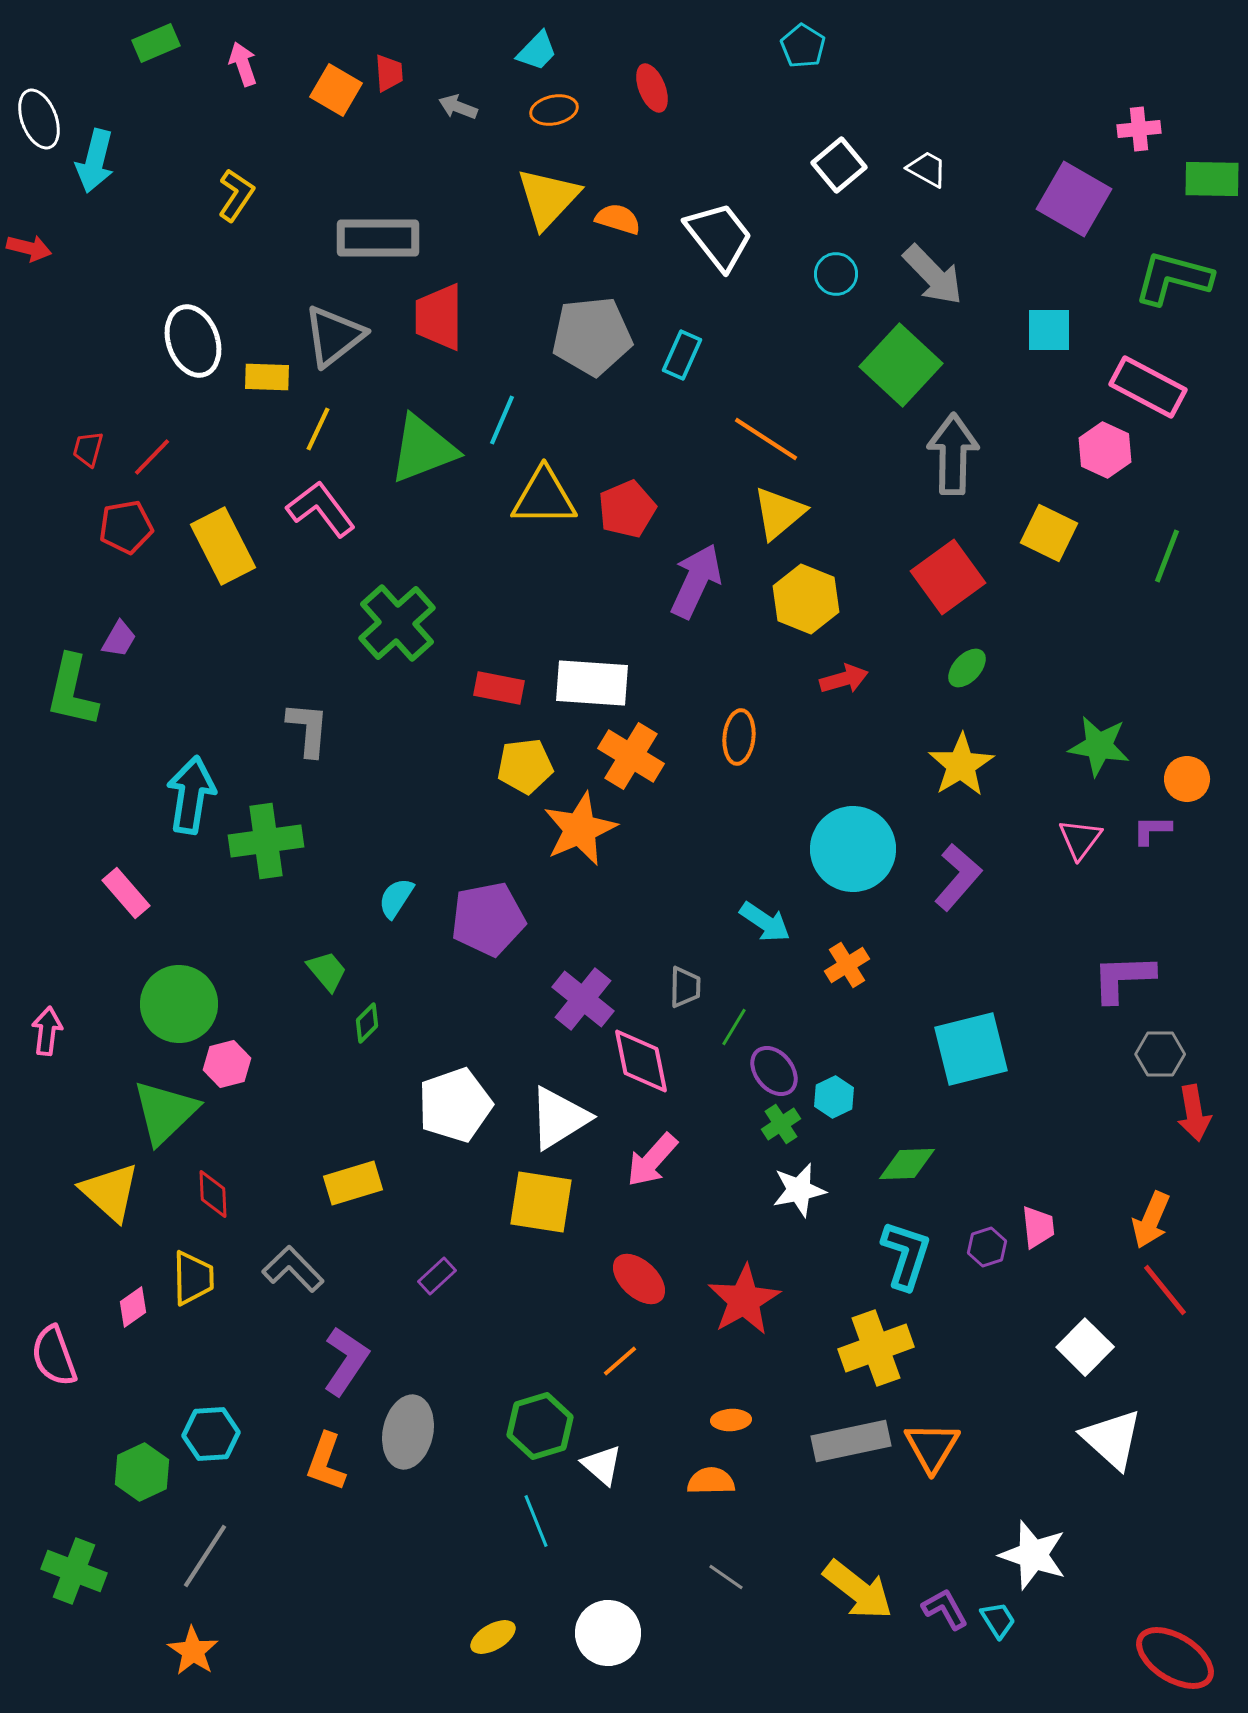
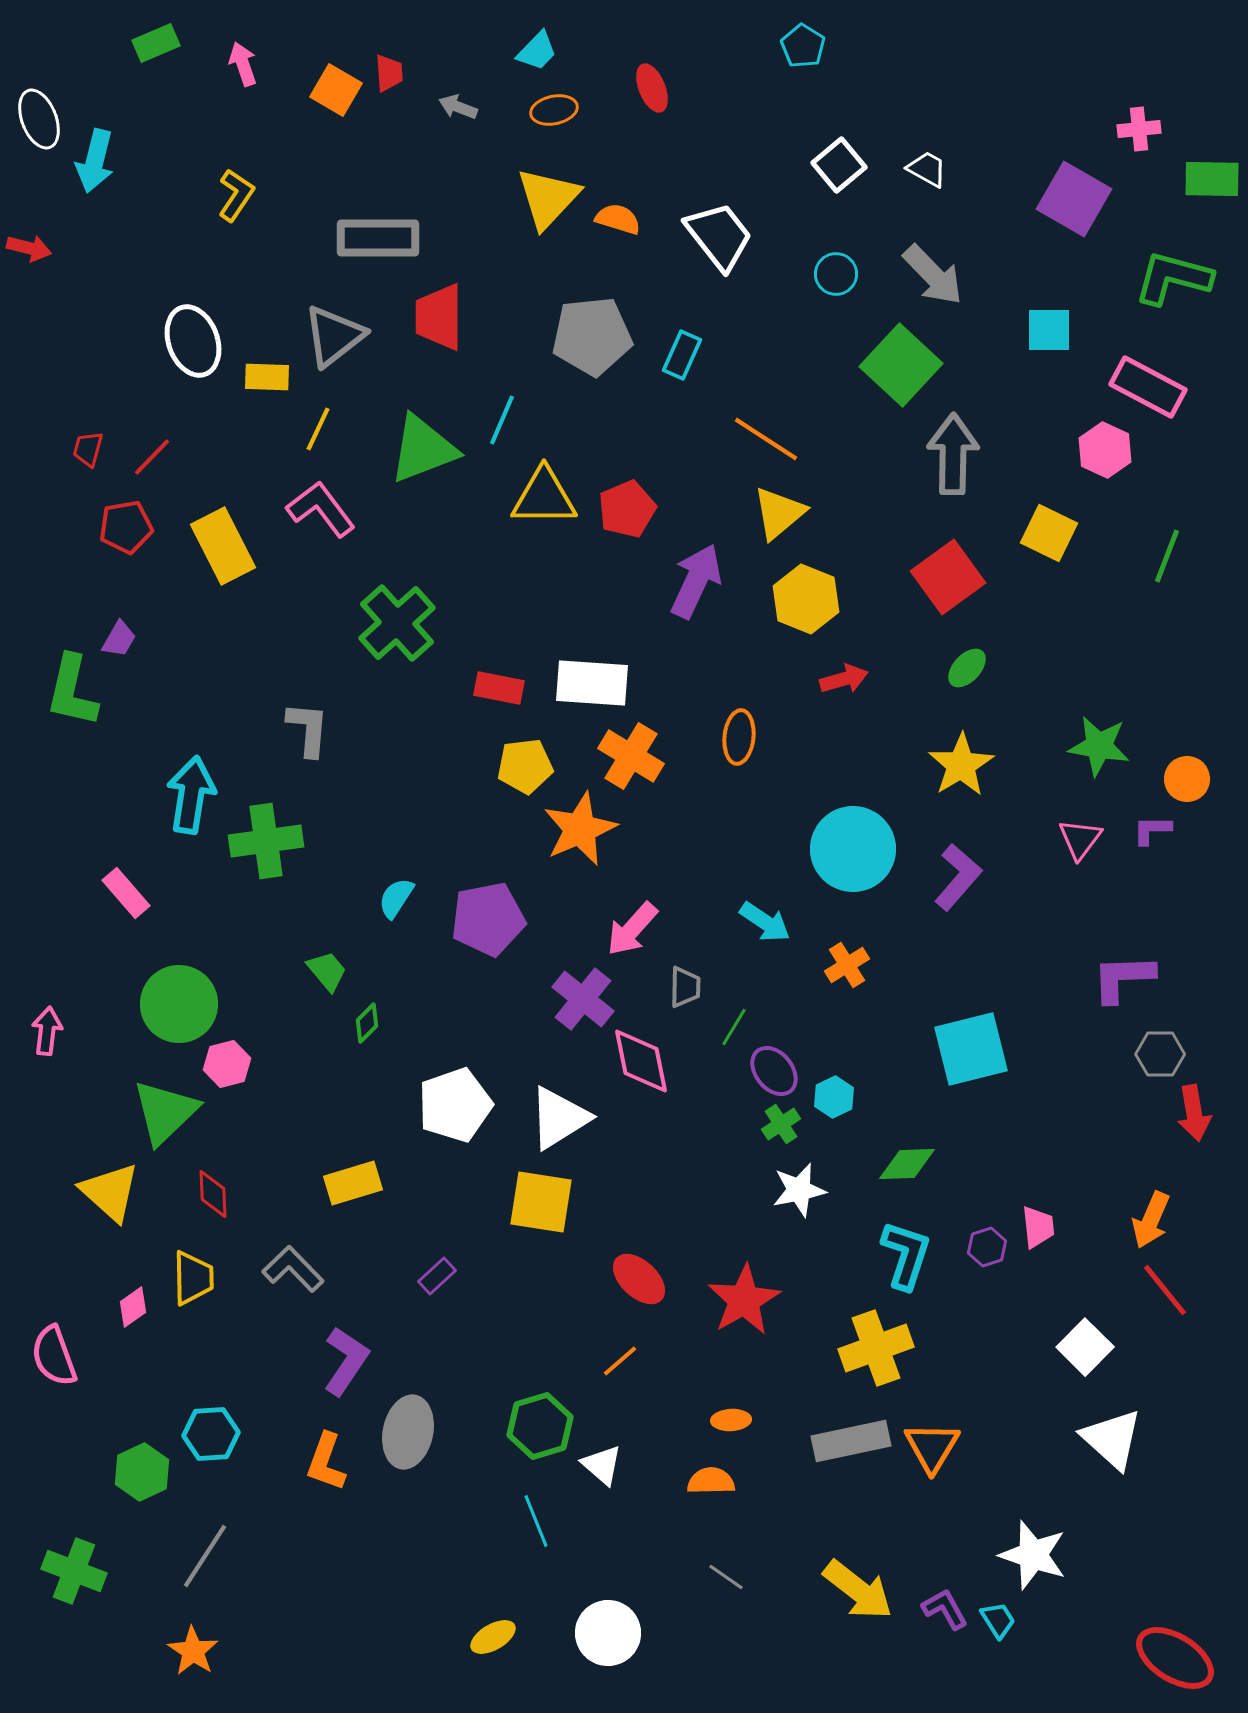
pink arrow at (652, 1160): moved 20 px left, 231 px up
